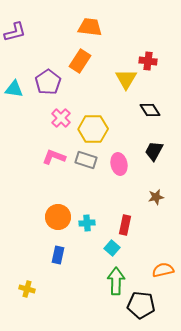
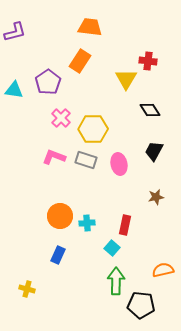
cyan triangle: moved 1 px down
orange circle: moved 2 px right, 1 px up
blue rectangle: rotated 12 degrees clockwise
